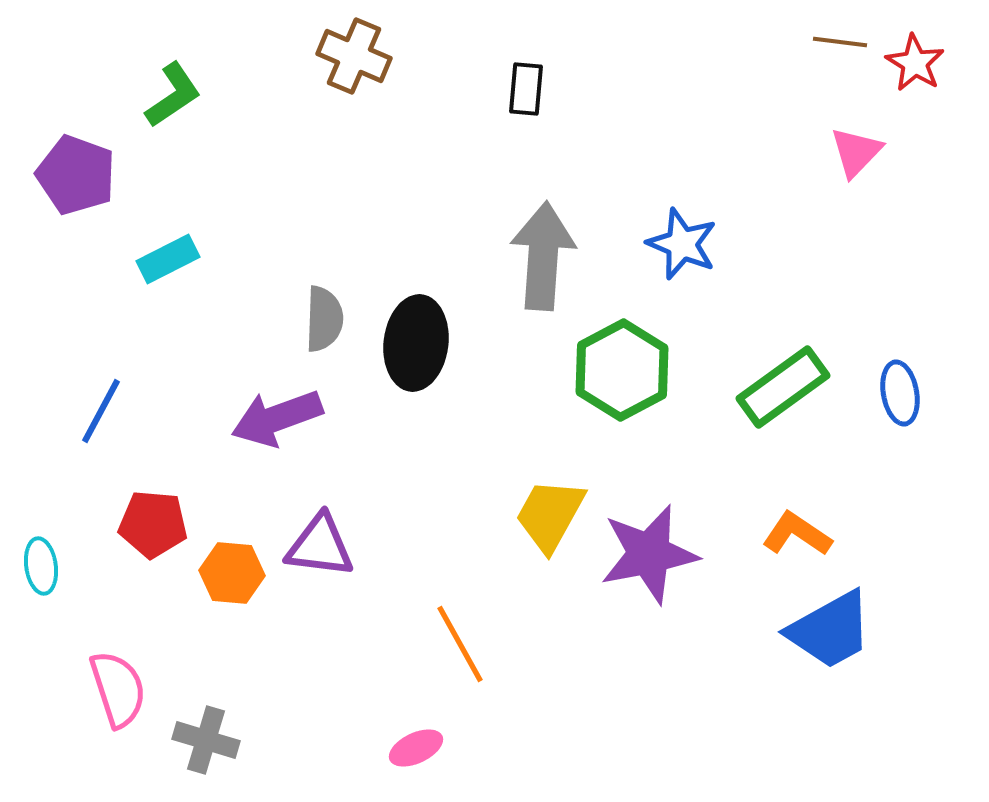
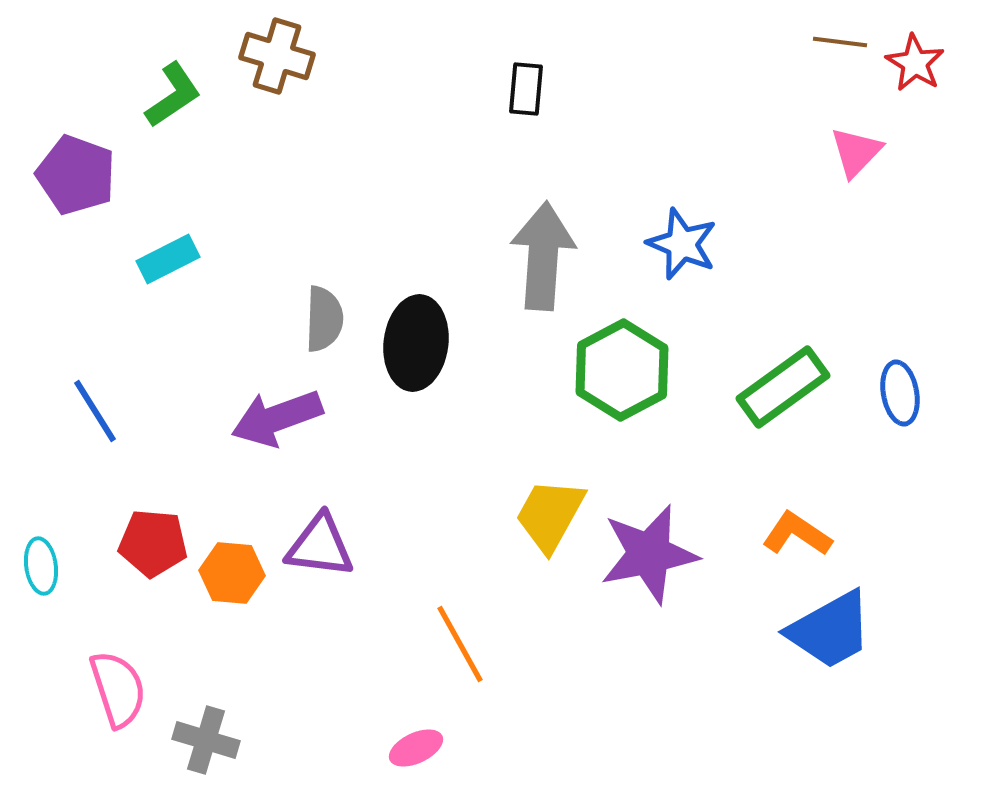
brown cross: moved 77 px left; rotated 6 degrees counterclockwise
blue line: moved 6 px left; rotated 60 degrees counterclockwise
red pentagon: moved 19 px down
